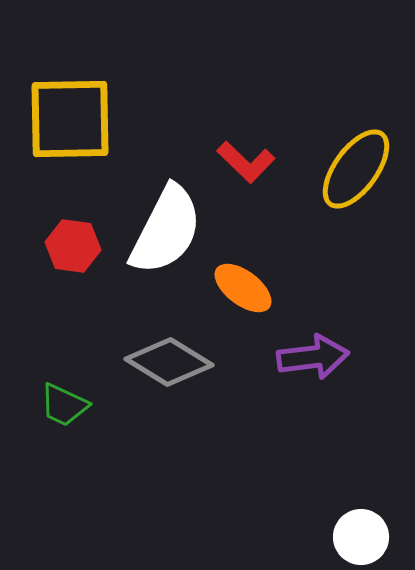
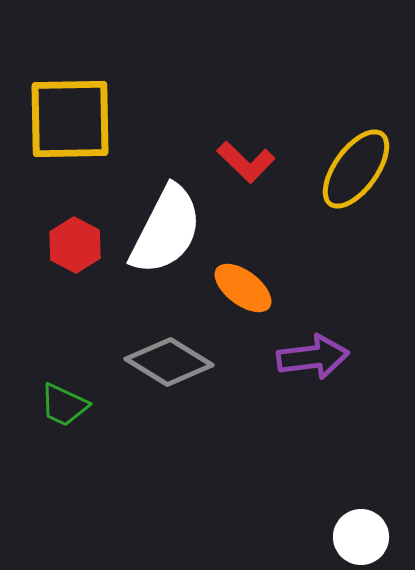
red hexagon: moved 2 px right, 1 px up; rotated 20 degrees clockwise
